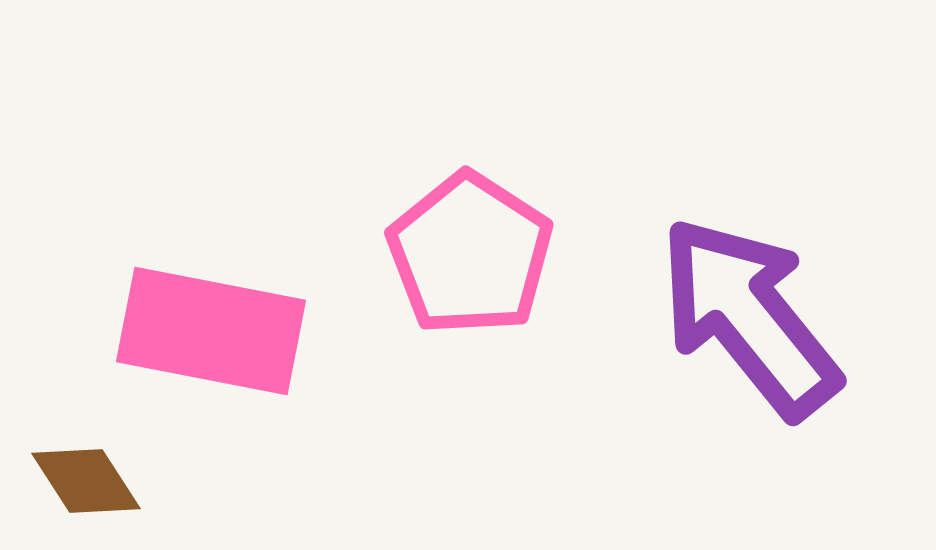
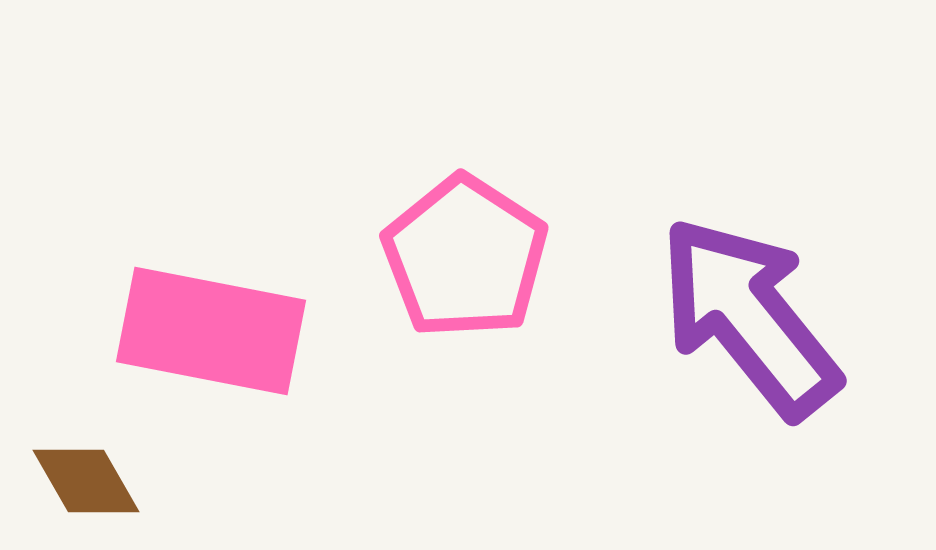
pink pentagon: moved 5 px left, 3 px down
brown diamond: rotated 3 degrees clockwise
